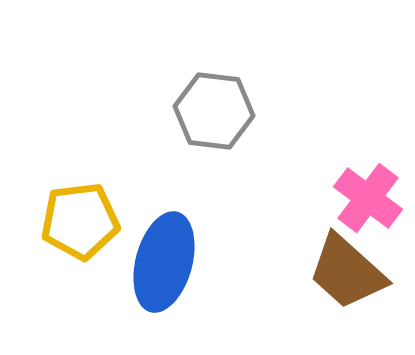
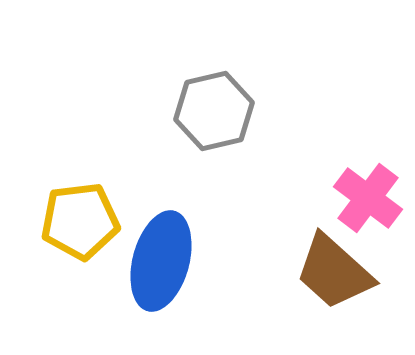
gray hexagon: rotated 20 degrees counterclockwise
blue ellipse: moved 3 px left, 1 px up
brown trapezoid: moved 13 px left
